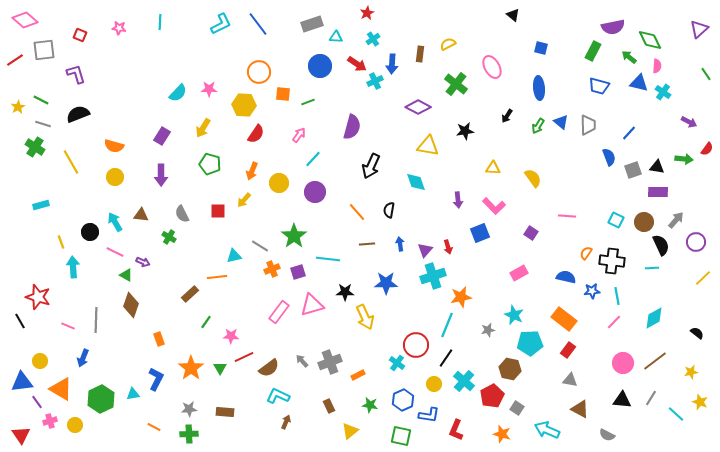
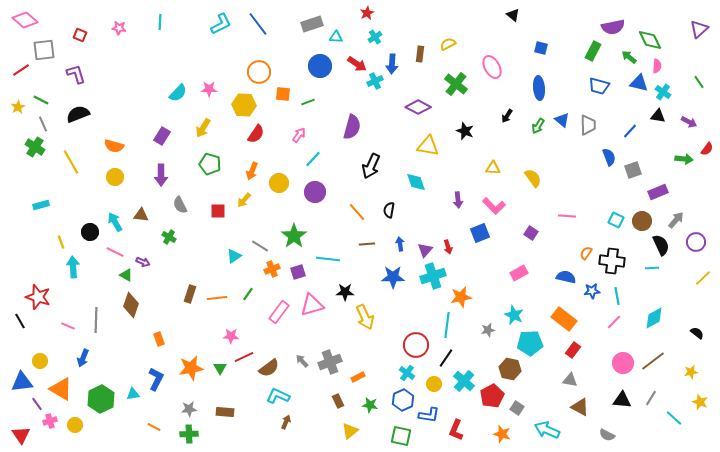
cyan cross at (373, 39): moved 2 px right, 2 px up
red line at (15, 60): moved 6 px right, 10 px down
green line at (706, 74): moved 7 px left, 8 px down
blue triangle at (561, 122): moved 1 px right, 2 px up
gray line at (43, 124): rotated 49 degrees clockwise
black star at (465, 131): rotated 30 degrees clockwise
blue line at (629, 133): moved 1 px right, 2 px up
black triangle at (657, 167): moved 1 px right, 51 px up
purple rectangle at (658, 192): rotated 24 degrees counterclockwise
gray semicircle at (182, 214): moved 2 px left, 9 px up
brown circle at (644, 222): moved 2 px left, 1 px up
cyan triangle at (234, 256): rotated 21 degrees counterclockwise
orange line at (217, 277): moved 21 px down
blue star at (386, 283): moved 7 px right, 6 px up
brown rectangle at (190, 294): rotated 30 degrees counterclockwise
green line at (206, 322): moved 42 px right, 28 px up
cyan line at (447, 325): rotated 15 degrees counterclockwise
red rectangle at (568, 350): moved 5 px right
brown line at (655, 361): moved 2 px left
cyan cross at (397, 363): moved 10 px right, 10 px down
orange star at (191, 368): rotated 25 degrees clockwise
orange rectangle at (358, 375): moved 2 px down
purple line at (37, 402): moved 2 px down
brown rectangle at (329, 406): moved 9 px right, 5 px up
brown triangle at (580, 409): moved 2 px up
cyan line at (676, 414): moved 2 px left, 4 px down
